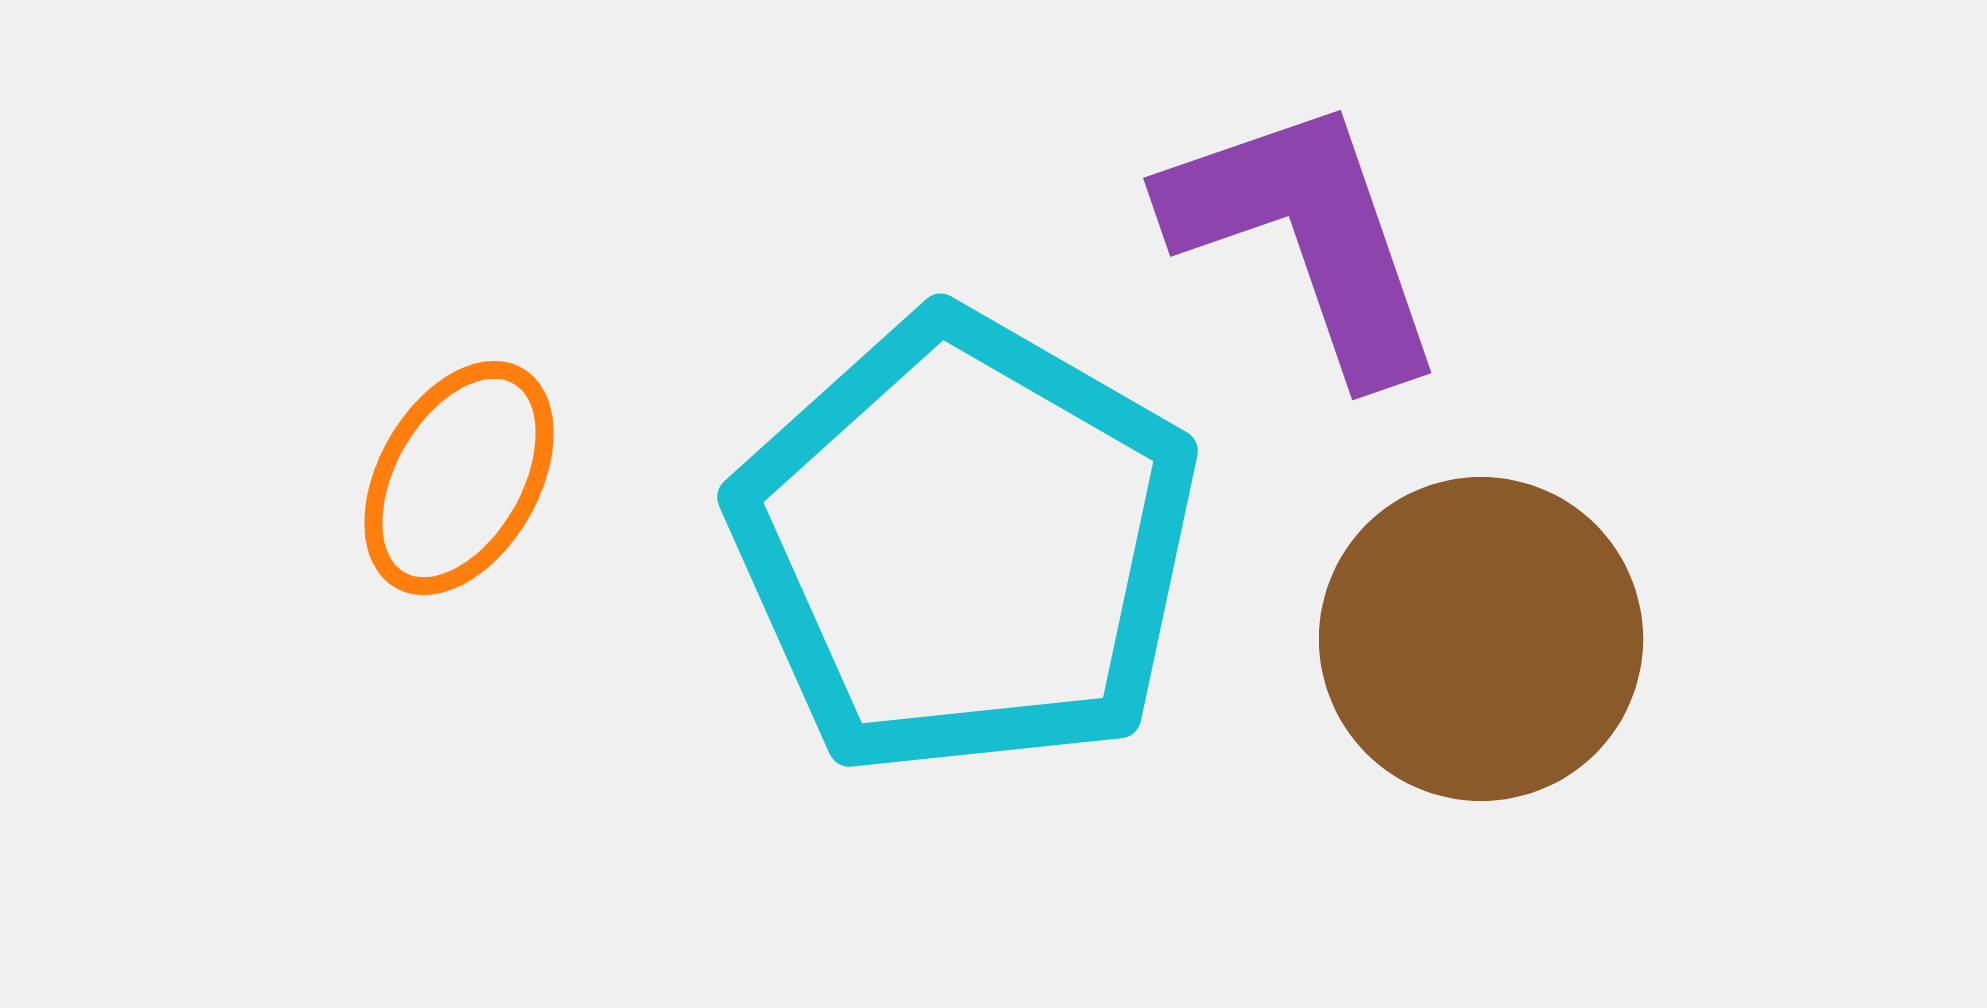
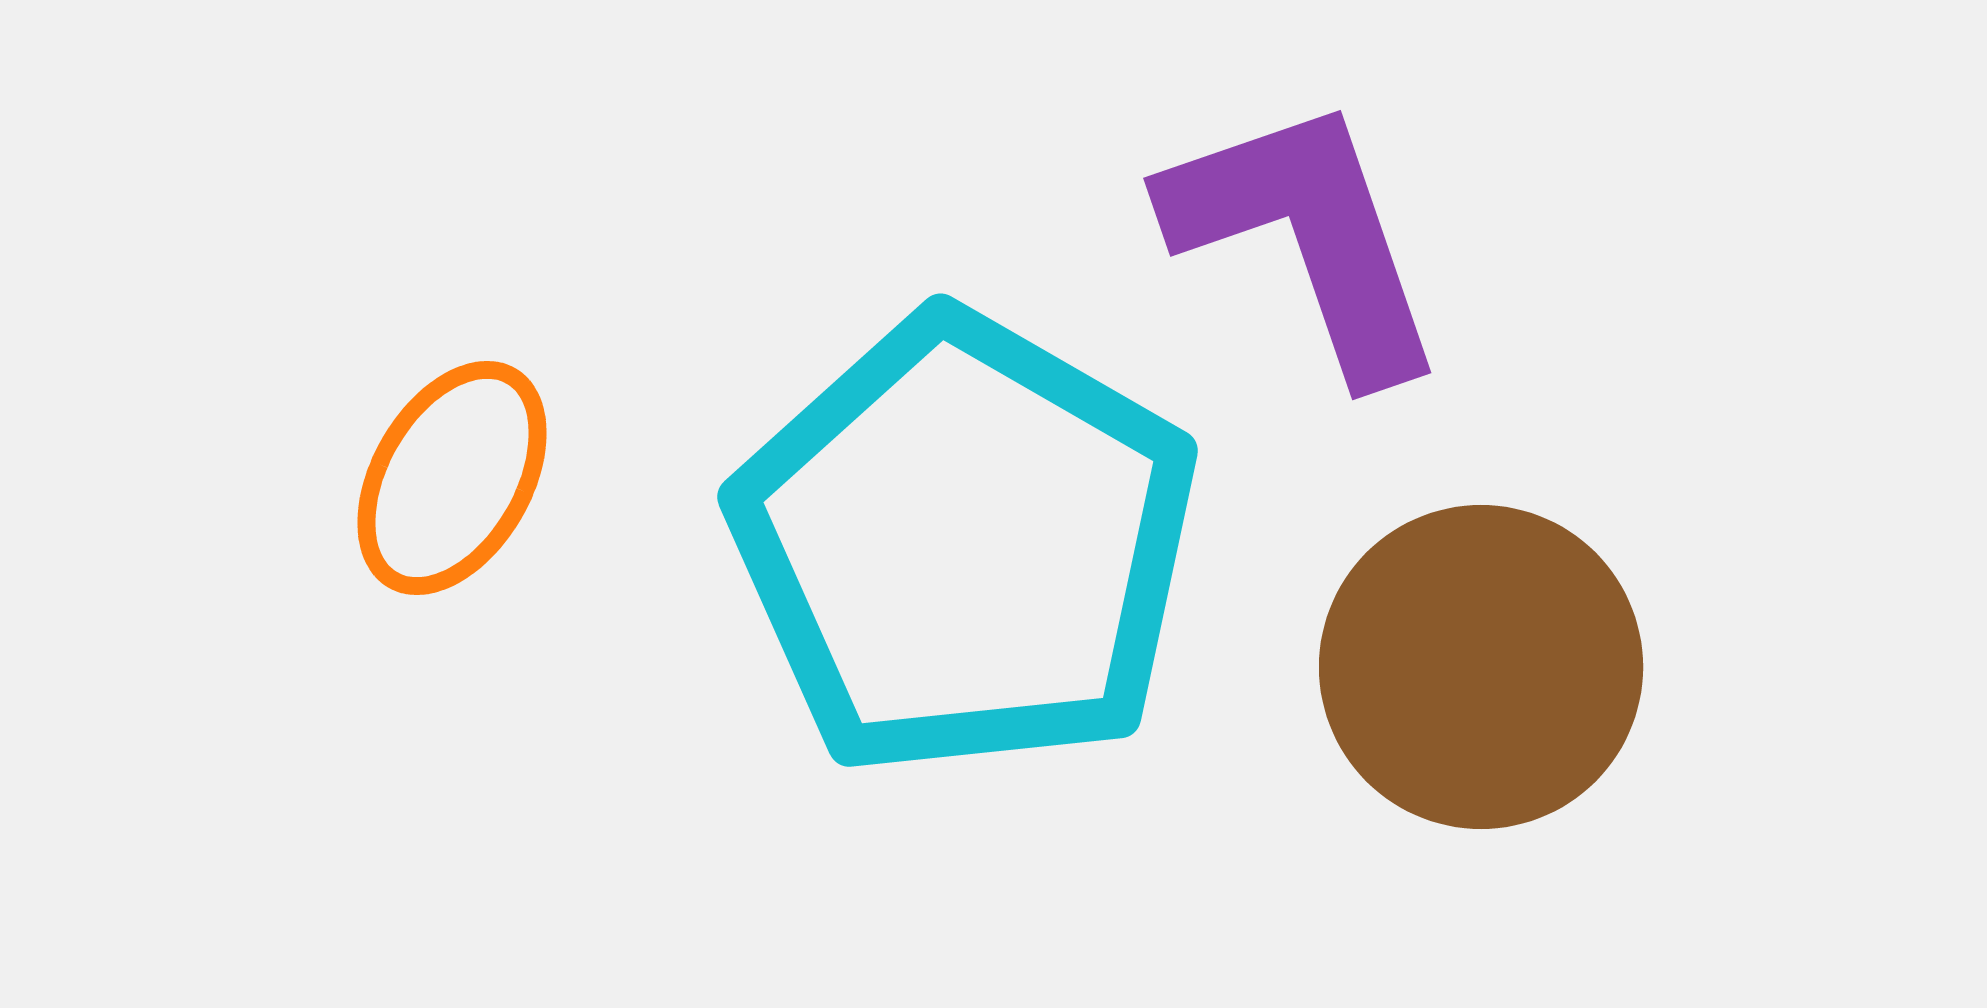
orange ellipse: moved 7 px left
brown circle: moved 28 px down
